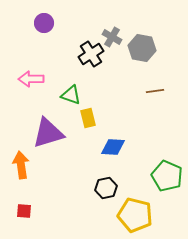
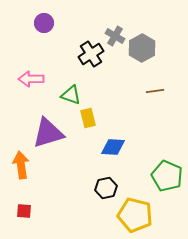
gray cross: moved 3 px right, 1 px up
gray hexagon: rotated 20 degrees clockwise
